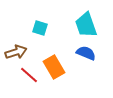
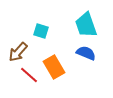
cyan square: moved 1 px right, 3 px down
brown arrow: moved 2 px right; rotated 150 degrees clockwise
